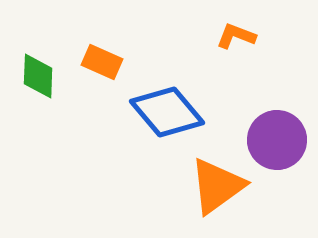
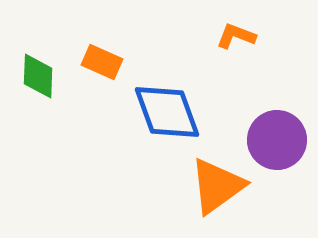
blue diamond: rotated 20 degrees clockwise
